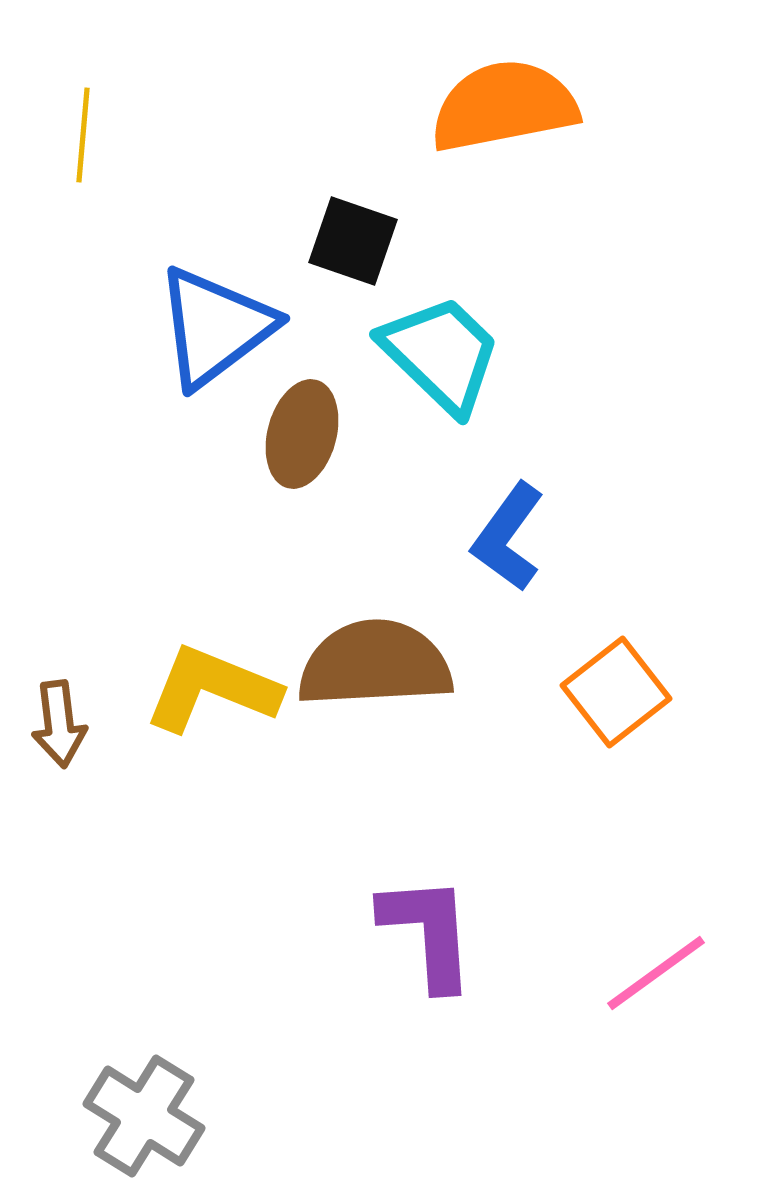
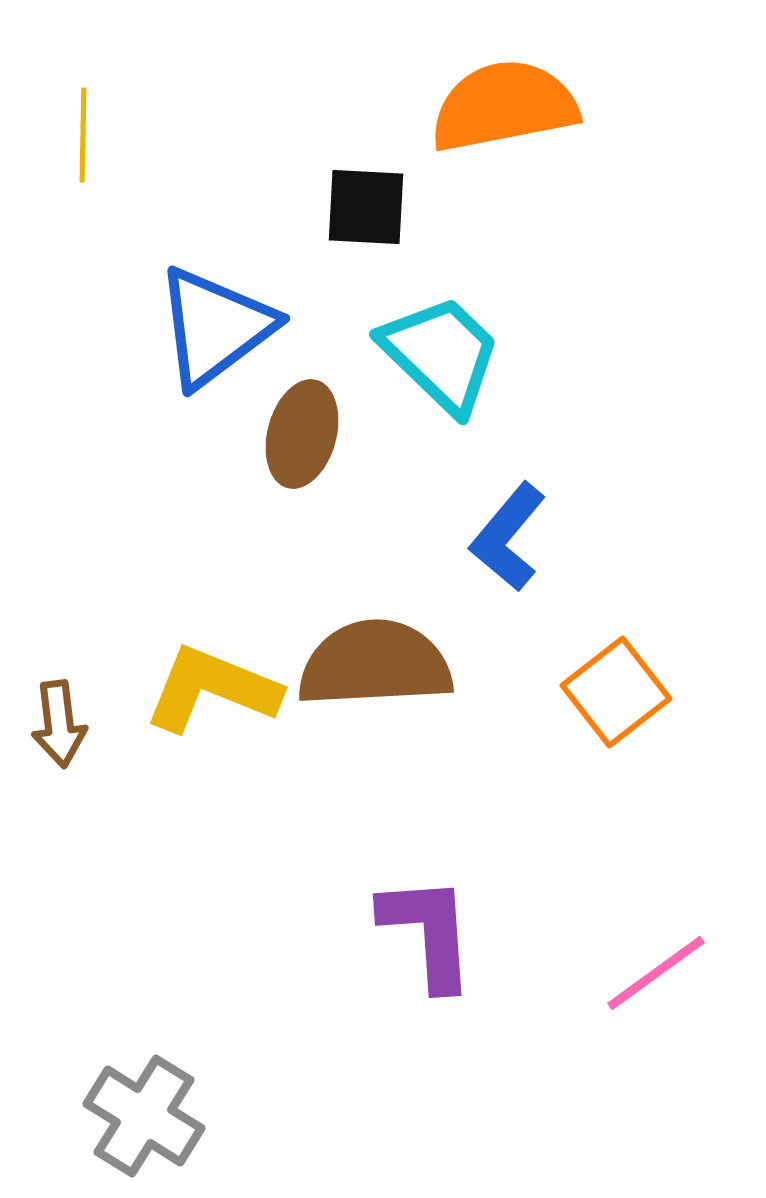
yellow line: rotated 4 degrees counterclockwise
black square: moved 13 px right, 34 px up; rotated 16 degrees counterclockwise
blue L-shape: rotated 4 degrees clockwise
